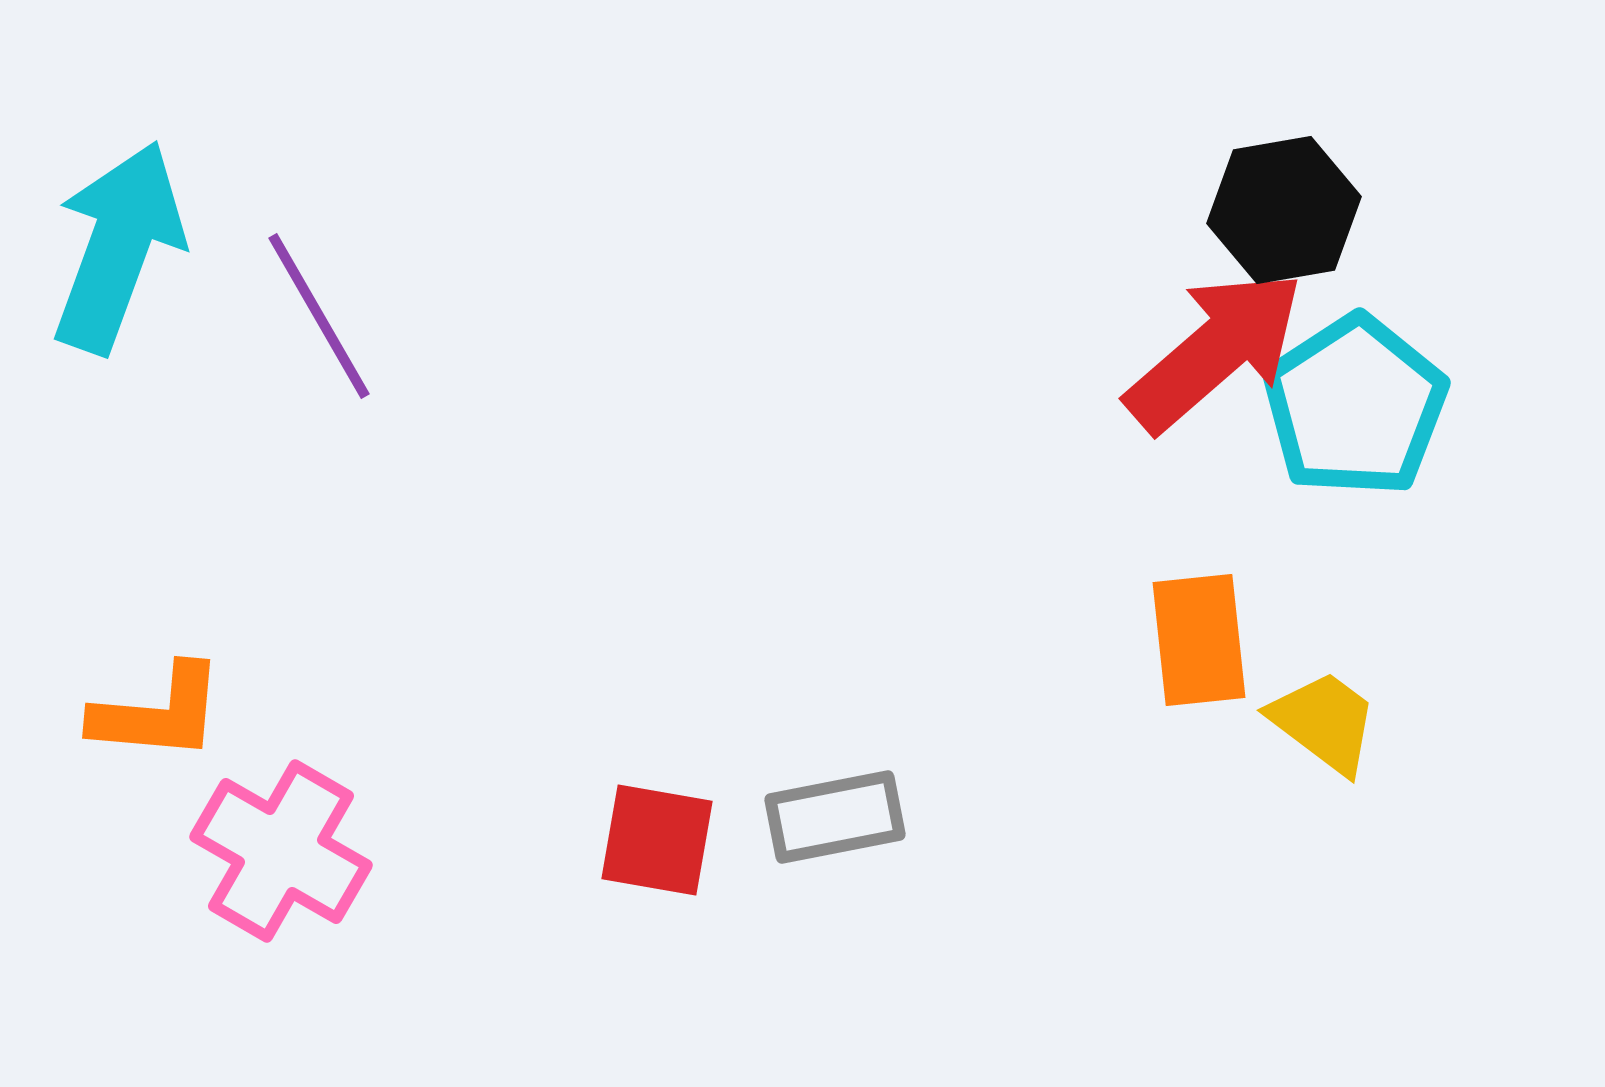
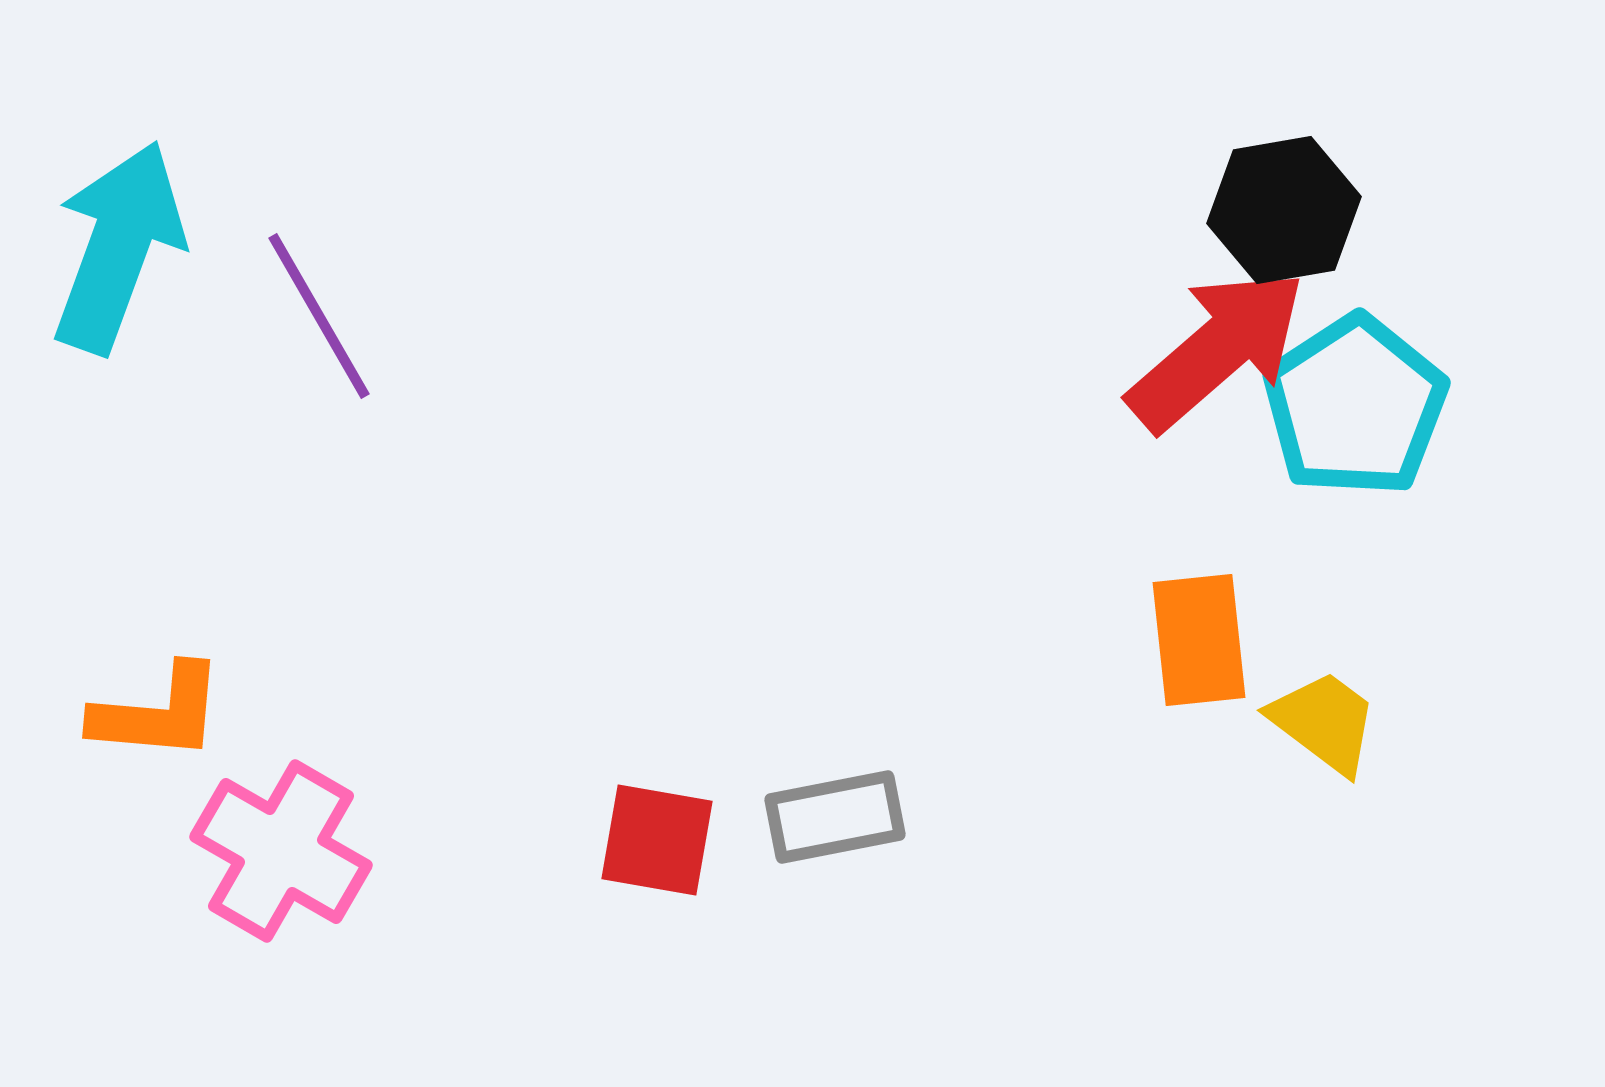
red arrow: moved 2 px right, 1 px up
